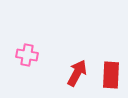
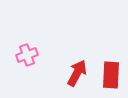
pink cross: rotated 30 degrees counterclockwise
